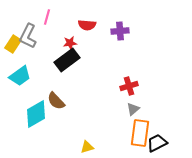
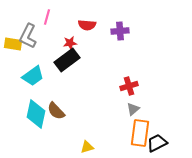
yellow rectangle: rotated 66 degrees clockwise
cyan trapezoid: moved 13 px right
brown semicircle: moved 10 px down
cyan diamond: rotated 48 degrees counterclockwise
